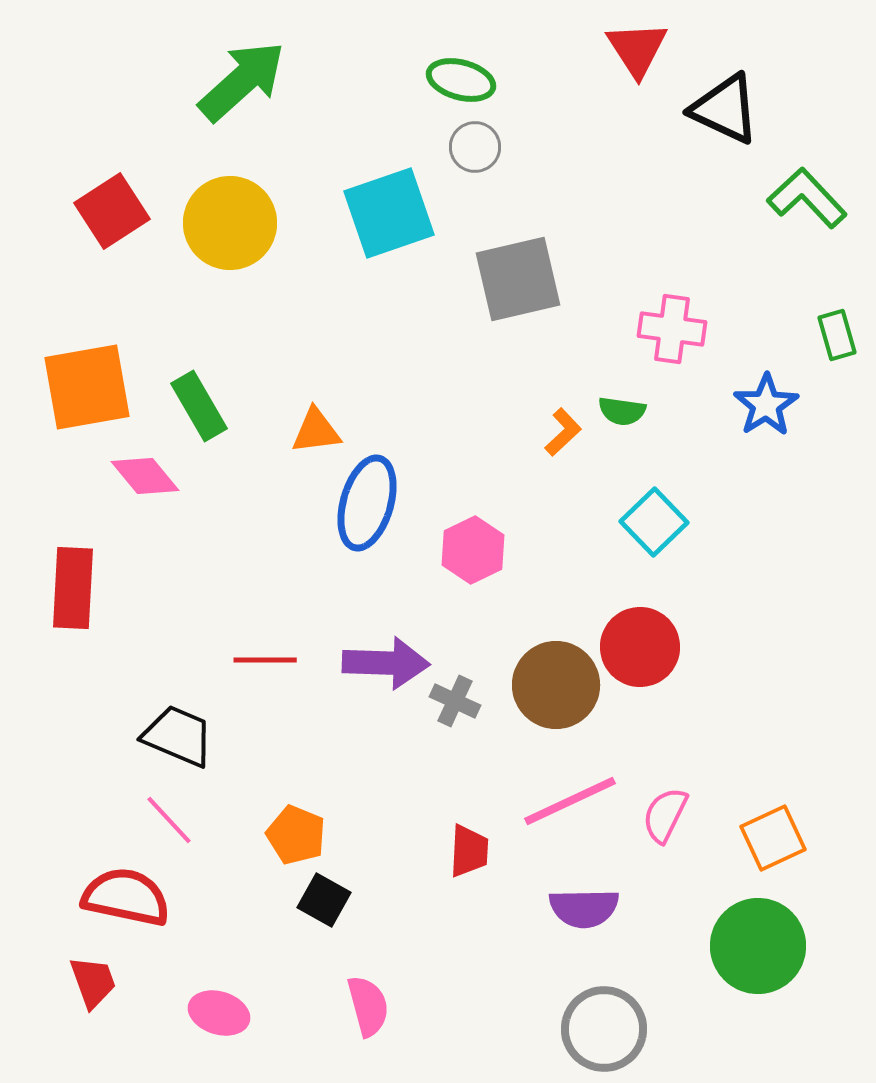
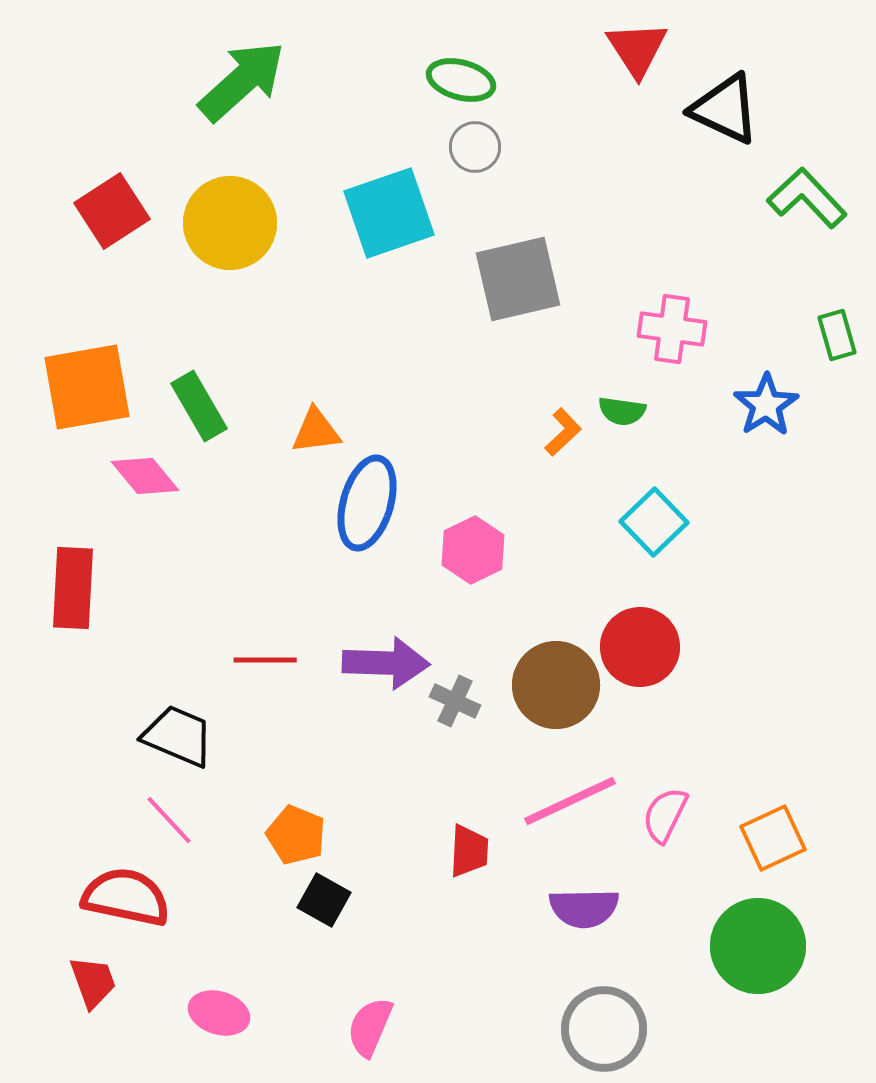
pink semicircle at (368, 1006): moved 2 px right, 21 px down; rotated 142 degrees counterclockwise
